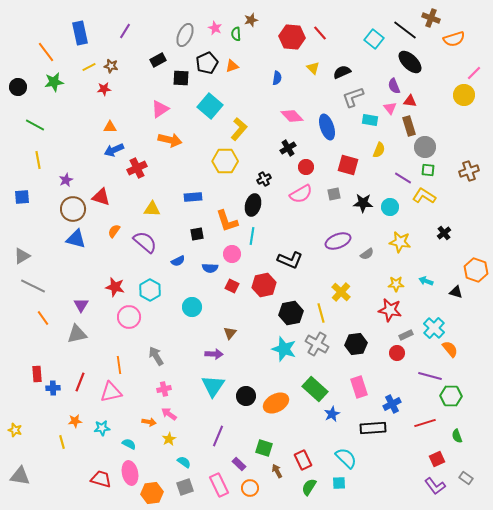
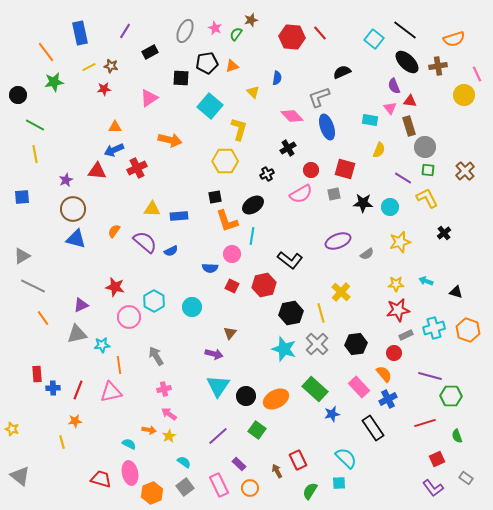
brown cross at (431, 18): moved 7 px right, 48 px down; rotated 30 degrees counterclockwise
green semicircle at (236, 34): rotated 40 degrees clockwise
gray ellipse at (185, 35): moved 4 px up
black rectangle at (158, 60): moved 8 px left, 8 px up
black ellipse at (410, 62): moved 3 px left
black pentagon at (207, 63): rotated 15 degrees clockwise
yellow triangle at (313, 68): moved 60 px left, 24 px down
pink line at (474, 73): moved 3 px right, 1 px down; rotated 70 degrees counterclockwise
black circle at (18, 87): moved 8 px down
gray L-shape at (353, 97): moved 34 px left
pink triangle at (160, 109): moved 11 px left, 11 px up
orange triangle at (110, 127): moved 5 px right
yellow L-shape at (239, 129): rotated 25 degrees counterclockwise
yellow line at (38, 160): moved 3 px left, 6 px up
red square at (348, 165): moved 3 px left, 4 px down
red circle at (306, 167): moved 5 px right, 3 px down
brown cross at (469, 171): moved 4 px left; rotated 24 degrees counterclockwise
black cross at (264, 179): moved 3 px right, 5 px up
yellow L-shape at (424, 196): moved 3 px right, 2 px down; rotated 30 degrees clockwise
red triangle at (101, 197): moved 4 px left, 26 px up; rotated 12 degrees counterclockwise
blue rectangle at (193, 197): moved 14 px left, 19 px down
black ellipse at (253, 205): rotated 40 degrees clockwise
black square at (197, 234): moved 18 px right, 37 px up
yellow star at (400, 242): rotated 25 degrees counterclockwise
black L-shape at (290, 260): rotated 15 degrees clockwise
blue semicircle at (178, 261): moved 7 px left, 10 px up
orange hexagon at (476, 270): moved 8 px left, 60 px down
cyan hexagon at (150, 290): moved 4 px right, 11 px down
purple triangle at (81, 305): rotated 35 degrees clockwise
red star at (390, 310): moved 8 px right; rotated 20 degrees counterclockwise
cyan cross at (434, 328): rotated 30 degrees clockwise
gray cross at (317, 344): rotated 15 degrees clockwise
orange semicircle at (450, 349): moved 66 px left, 25 px down
red circle at (397, 353): moved 3 px left
purple arrow at (214, 354): rotated 12 degrees clockwise
red line at (80, 382): moved 2 px left, 8 px down
cyan triangle at (213, 386): moved 5 px right
pink rectangle at (359, 387): rotated 25 degrees counterclockwise
orange ellipse at (276, 403): moved 4 px up
blue cross at (392, 404): moved 4 px left, 5 px up
blue star at (332, 414): rotated 14 degrees clockwise
orange arrow at (149, 422): moved 8 px down
cyan star at (102, 428): moved 83 px up
black rectangle at (373, 428): rotated 60 degrees clockwise
yellow star at (15, 430): moved 3 px left, 1 px up
purple line at (218, 436): rotated 25 degrees clockwise
yellow star at (169, 439): moved 3 px up
green square at (264, 448): moved 7 px left, 18 px up; rotated 18 degrees clockwise
red rectangle at (303, 460): moved 5 px left
gray triangle at (20, 476): rotated 30 degrees clockwise
purple L-shape at (435, 486): moved 2 px left, 2 px down
gray square at (185, 487): rotated 18 degrees counterclockwise
green semicircle at (309, 487): moved 1 px right, 4 px down
orange hexagon at (152, 493): rotated 15 degrees counterclockwise
